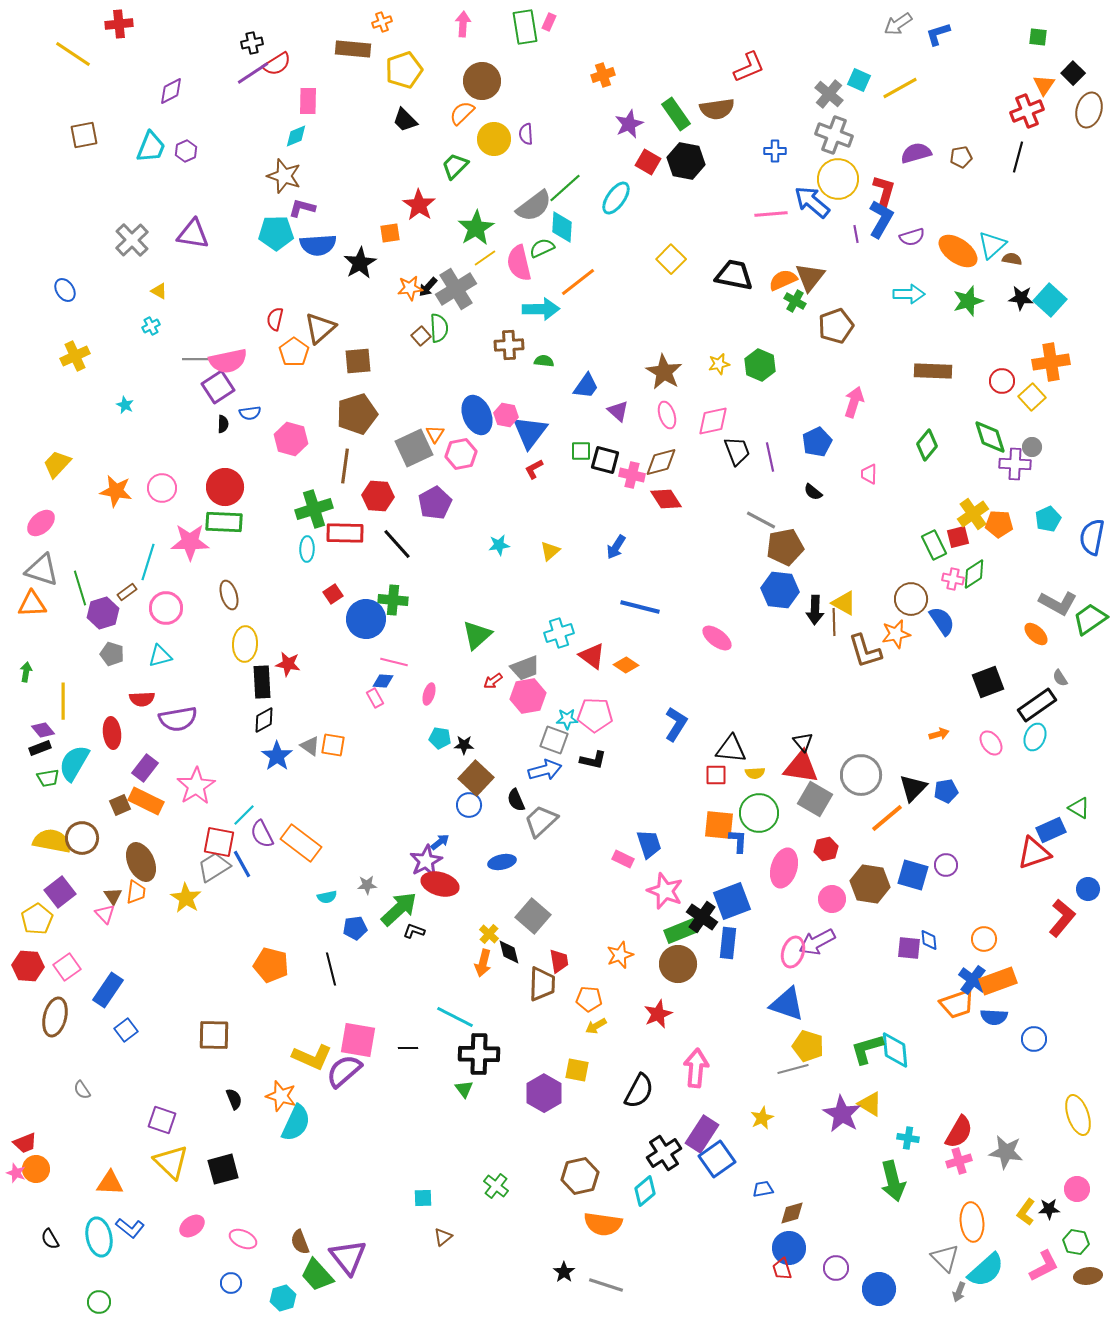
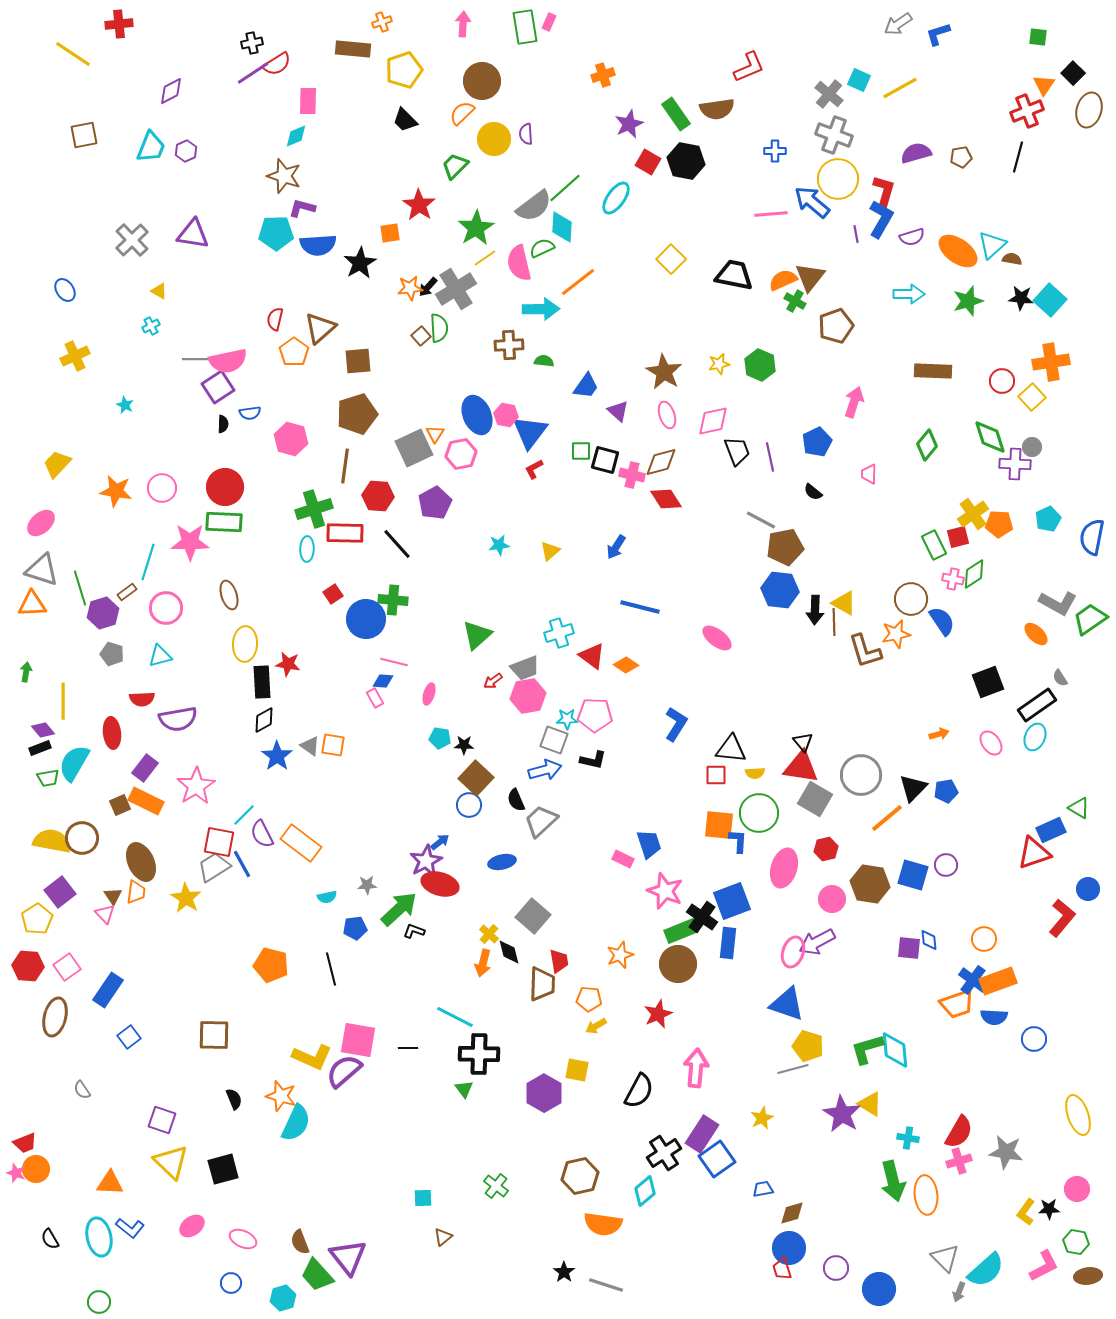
blue square at (126, 1030): moved 3 px right, 7 px down
orange ellipse at (972, 1222): moved 46 px left, 27 px up
